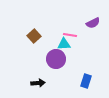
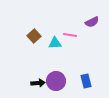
purple semicircle: moved 1 px left, 1 px up
cyan triangle: moved 9 px left, 1 px up
purple circle: moved 22 px down
blue rectangle: rotated 32 degrees counterclockwise
